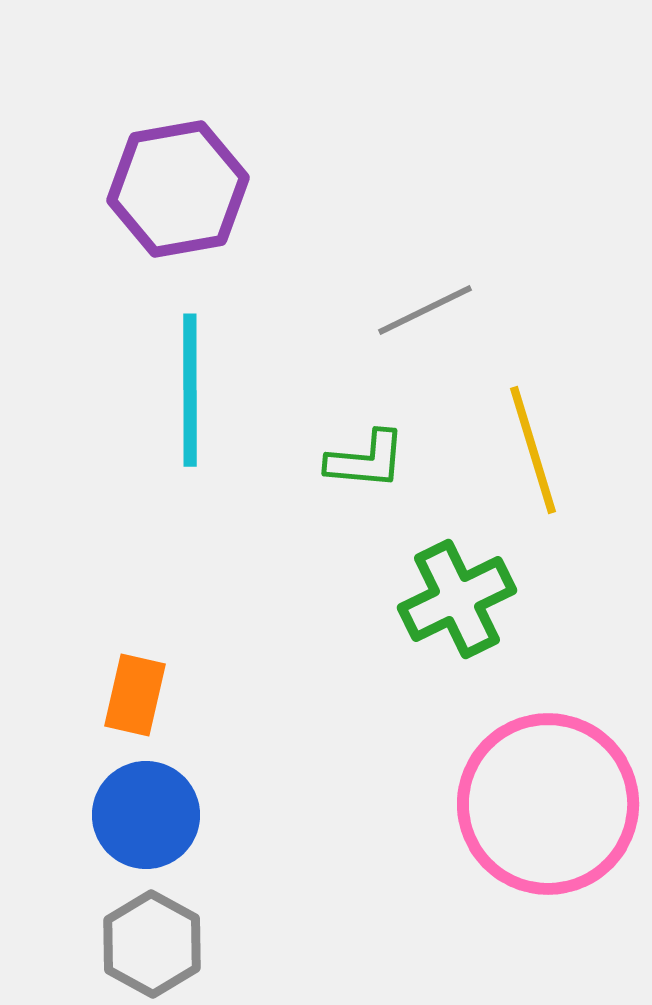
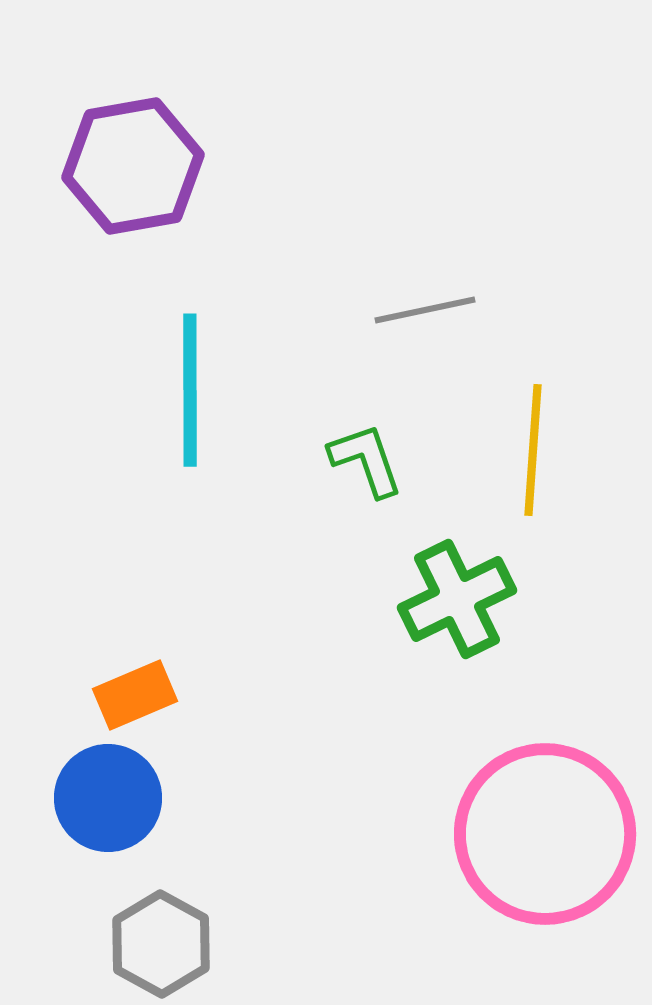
purple hexagon: moved 45 px left, 23 px up
gray line: rotated 14 degrees clockwise
yellow line: rotated 21 degrees clockwise
green L-shape: rotated 114 degrees counterclockwise
orange rectangle: rotated 54 degrees clockwise
pink circle: moved 3 px left, 30 px down
blue circle: moved 38 px left, 17 px up
gray hexagon: moved 9 px right
